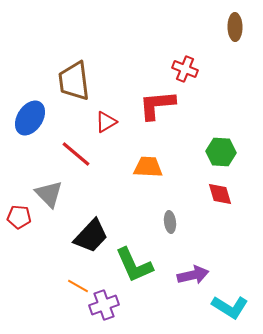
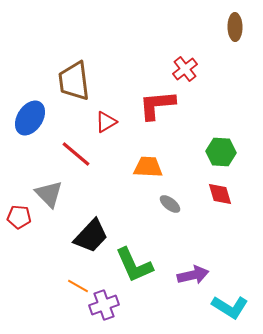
red cross: rotated 30 degrees clockwise
gray ellipse: moved 18 px up; rotated 45 degrees counterclockwise
